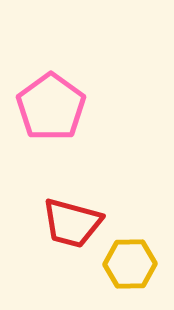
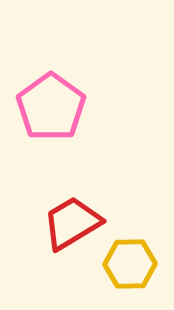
red trapezoid: rotated 134 degrees clockwise
